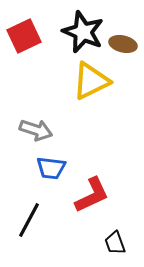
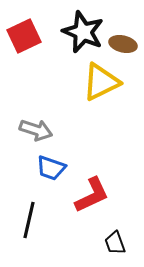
yellow triangle: moved 10 px right, 1 px down
blue trapezoid: rotated 12 degrees clockwise
black line: rotated 15 degrees counterclockwise
